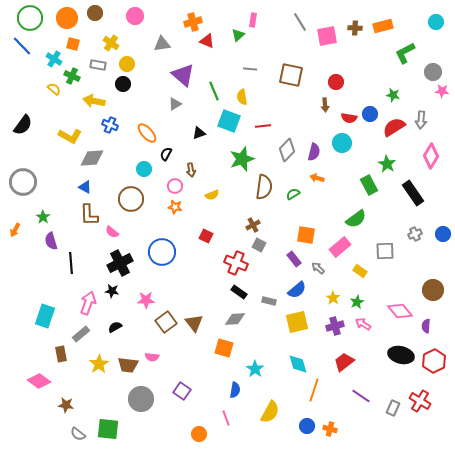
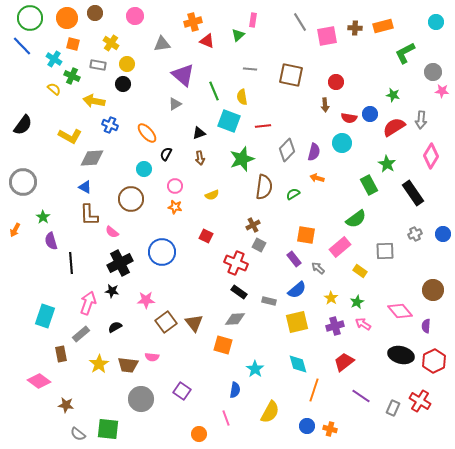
brown arrow at (191, 170): moved 9 px right, 12 px up
yellow star at (333, 298): moved 2 px left
orange square at (224, 348): moved 1 px left, 3 px up
